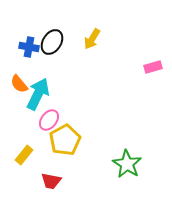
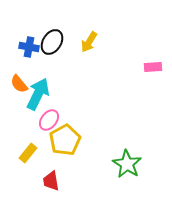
yellow arrow: moved 3 px left, 3 px down
pink rectangle: rotated 12 degrees clockwise
yellow rectangle: moved 4 px right, 2 px up
red trapezoid: rotated 70 degrees clockwise
